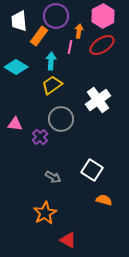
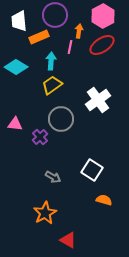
purple circle: moved 1 px left, 1 px up
orange rectangle: moved 1 px down; rotated 30 degrees clockwise
